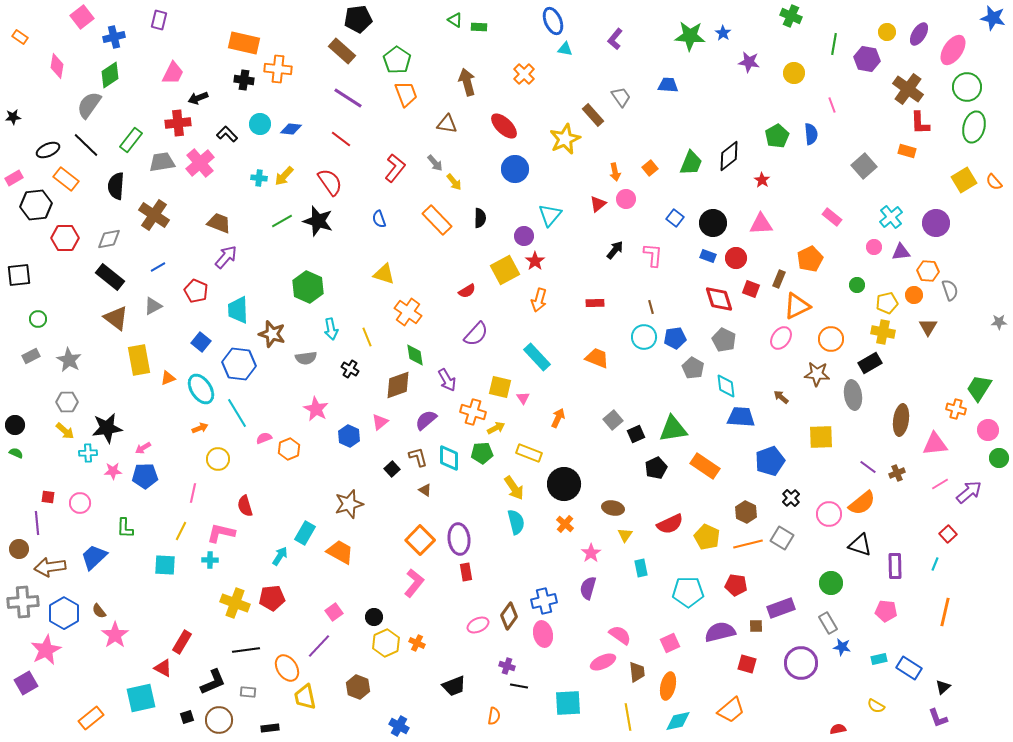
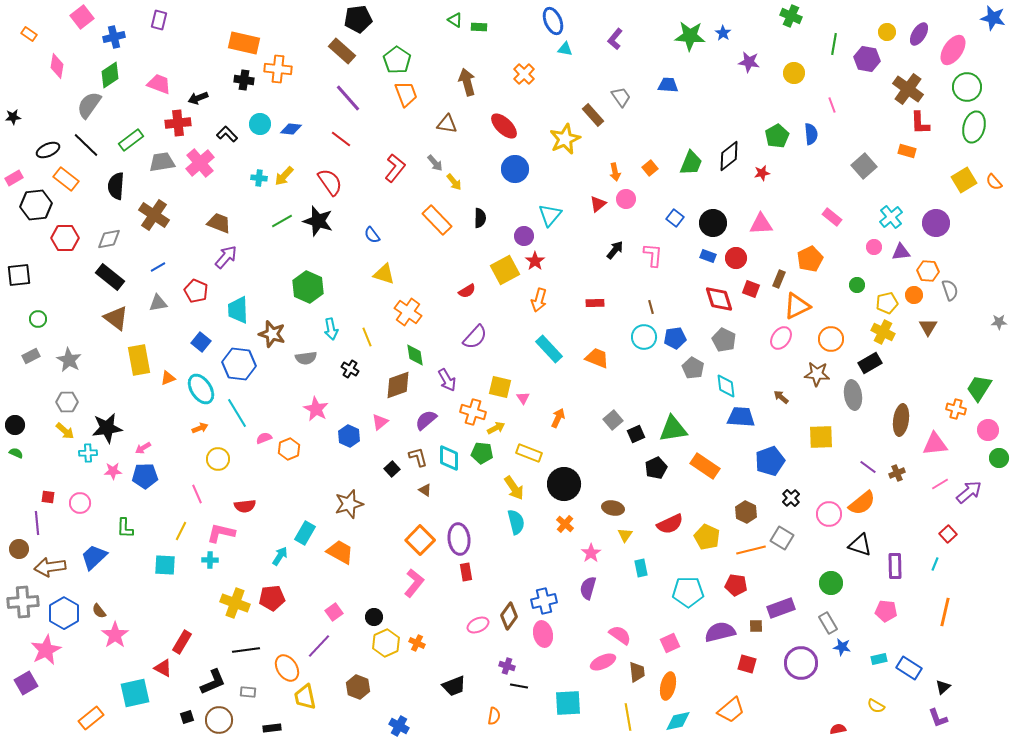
orange rectangle at (20, 37): moved 9 px right, 3 px up
pink trapezoid at (173, 73): moved 14 px left, 11 px down; rotated 95 degrees counterclockwise
purple line at (348, 98): rotated 16 degrees clockwise
green rectangle at (131, 140): rotated 15 degrees clockwise
red star at (762, 180): moved 7 px up; rotated 28 degrees clockwise
blue semicircle at (379, 219): moved 7 px left, 16 px down; rotated 18 degrees counterclockwise
gray triangle at (153, 306): moved 5 px right, 3 px up; rotated 18 degrees clockwise
yellow cross at (883, 332): rotated 15 degrees clockwise
purple semicircle at (476, 334): moved 1 px left, 3 px down
cyan rectangle at (537, 357): moved 12 px right, 8 px up
green pentagon at (482, 453): rotated 10 degrees clockwise
pink line at (193, 493): moved 4 px right, 1 px down; rotated 36 degrees counterclockwise
red semicircle at (245, 506): rotated 80 degrees counterclockwise
orange line at (748, 544): moved 3 px right, 6 px down
cyan square at (141, 698): moved 6 px left, 5 px up
black rectangle at (270, 728): moved 2 px right
